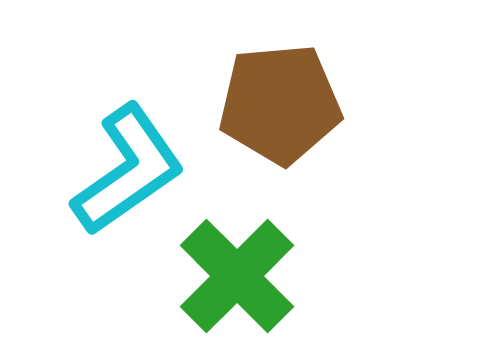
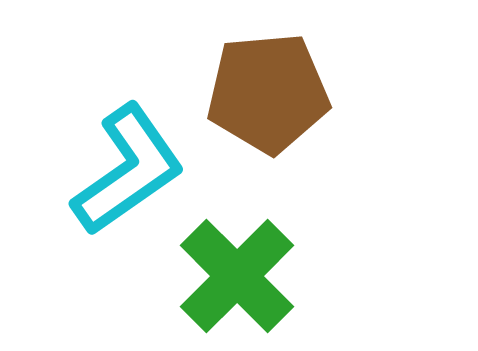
brown pentagon: moved 12 px left, 11 px up
